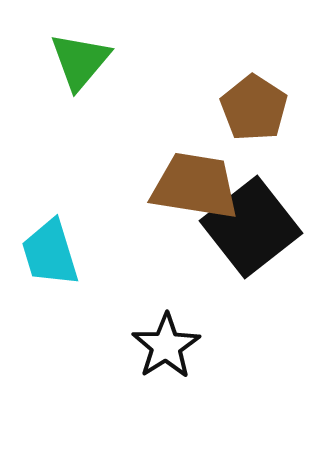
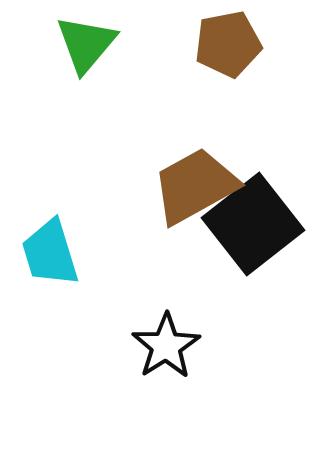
green triangle: moved 6 px right, 17 px up
brown pentagon: moved 26 px left, 64 px up; rotated 28 degrees clockwise
brown trapezoid: rotated 38 degrees counterclockwise
black square: moved 2 px right, 3 px up
